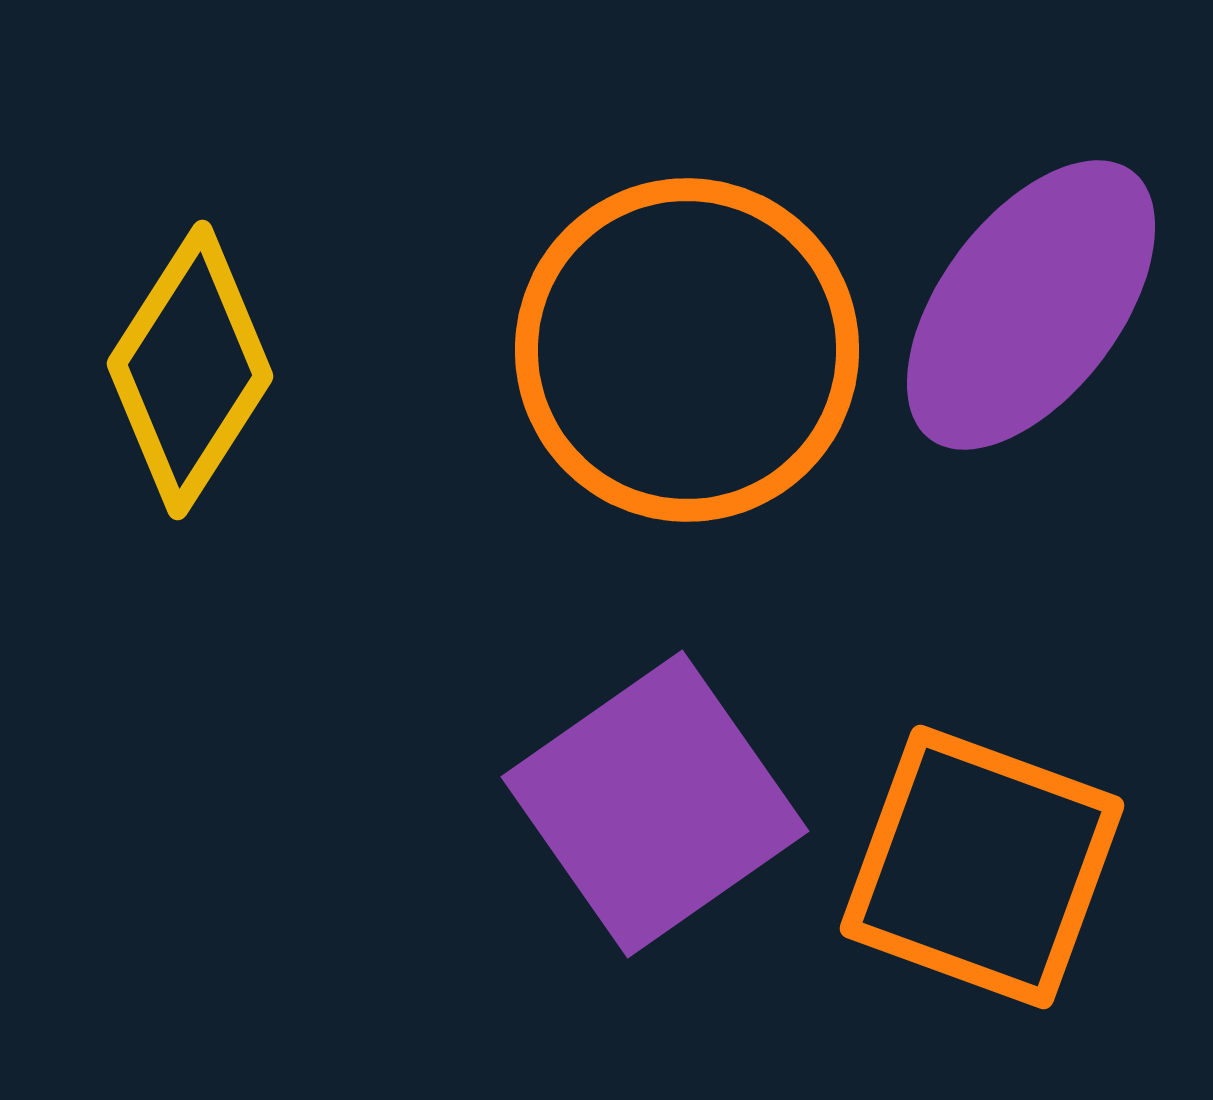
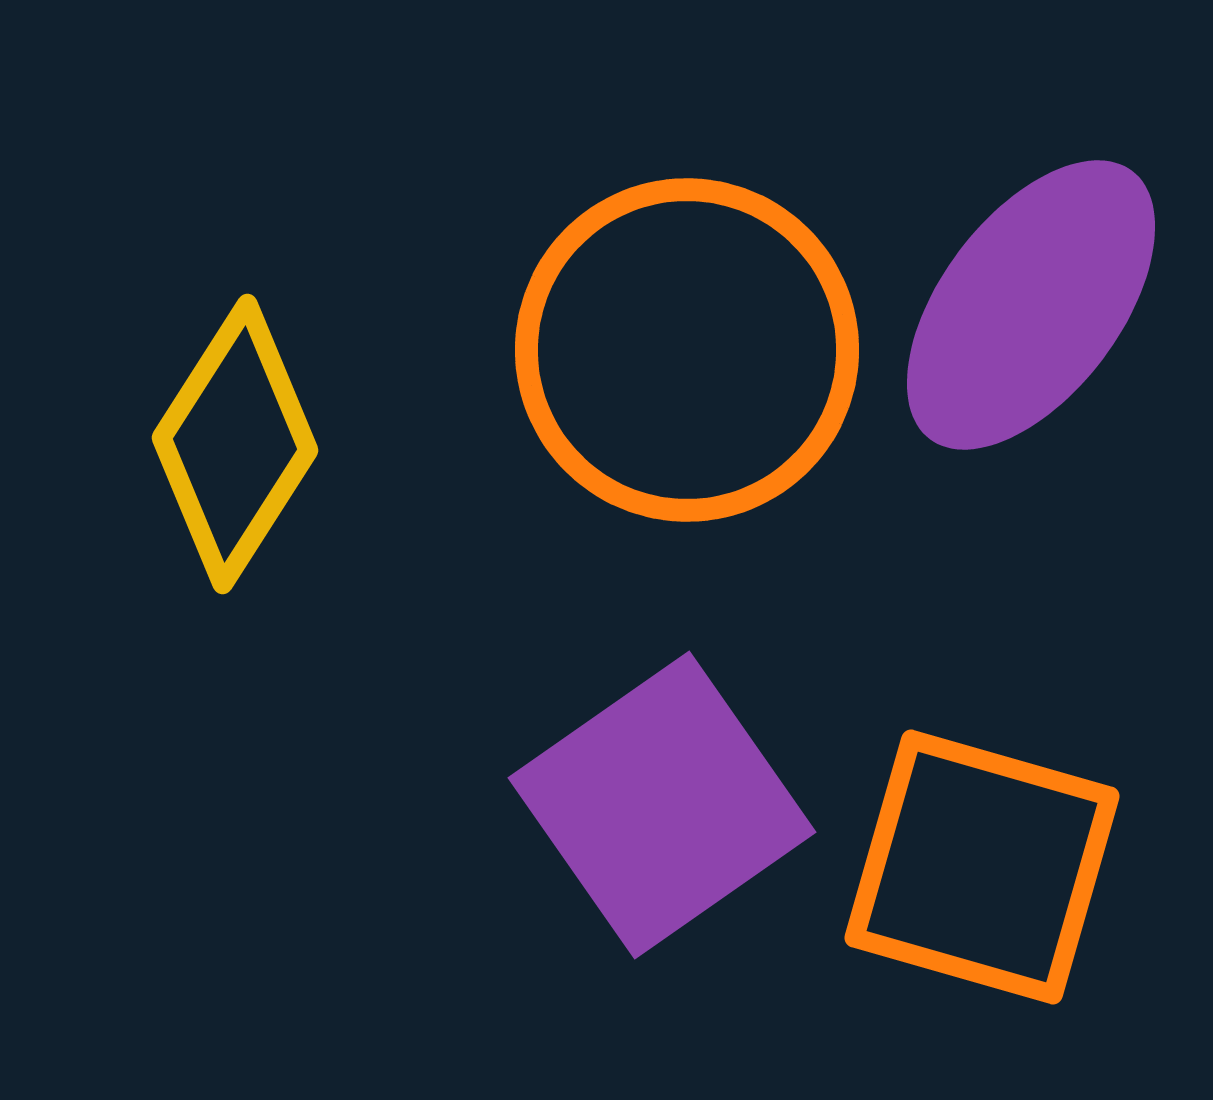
yellow diamond: moved 45 px right, 74 px down
purple square: moved 7 px right, 1 px down
orange square: rotated 4 degrees counterclockwise
